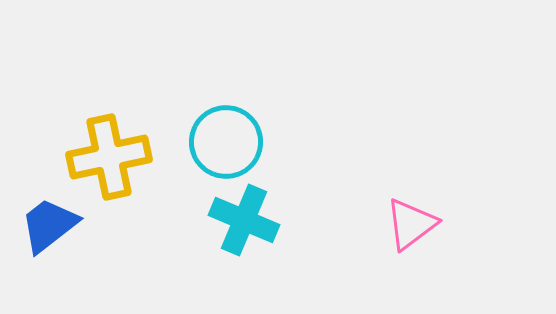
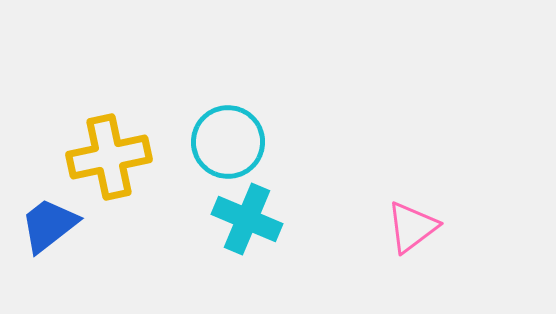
cyan circle: moved 2 px right
cyan cross: moved 3 px right, 1 px up
pink triangle: moved 1 px right, 3 px down
